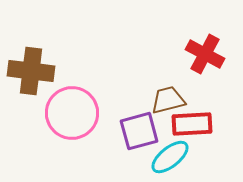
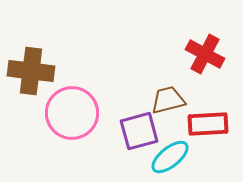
red rectangle: moved 16 px right
